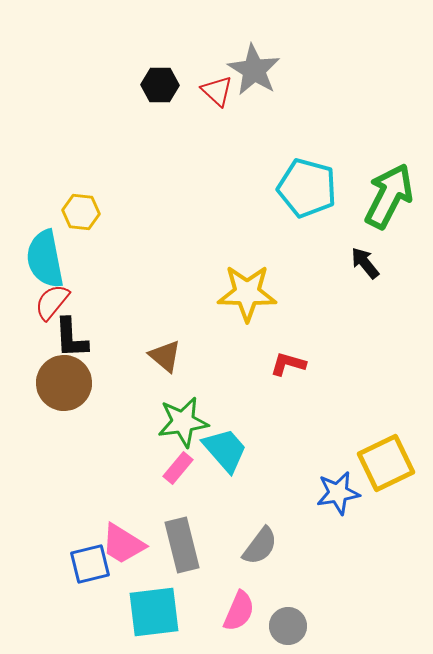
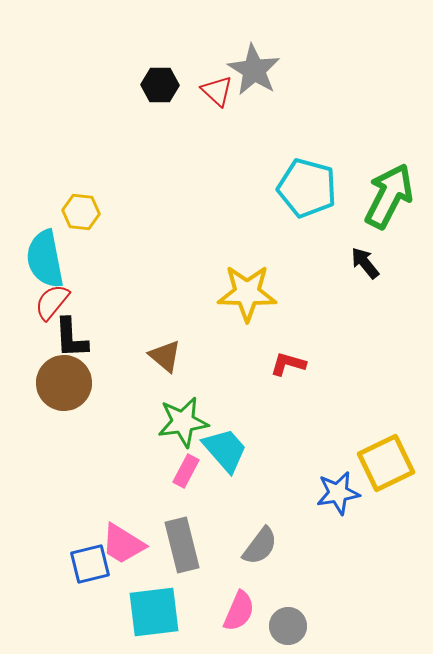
pink rectangle: moved 8 px right, 3 px down; rotated 12 degrees counterclockwise
